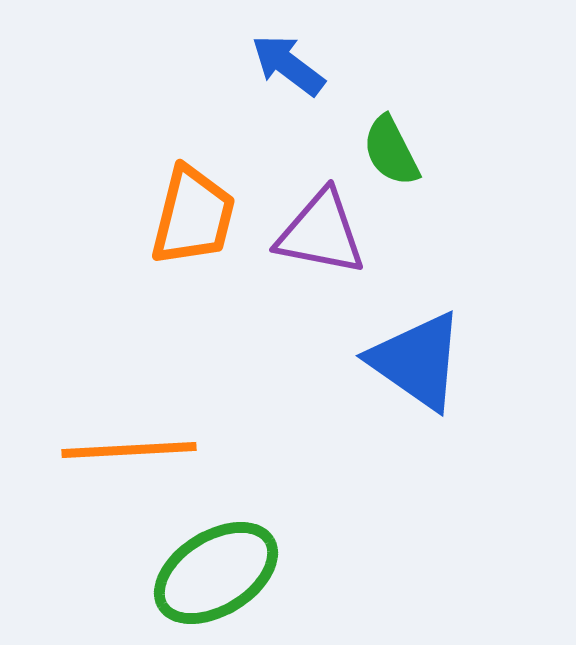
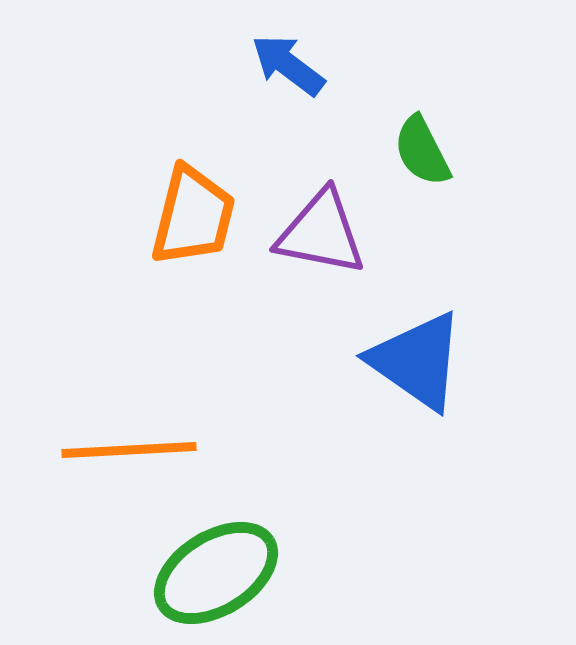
green semicircle: moved 31 px right
